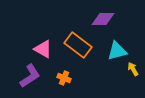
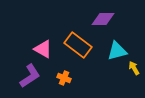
yellow arrow: moved 1 px right, 1 px up
